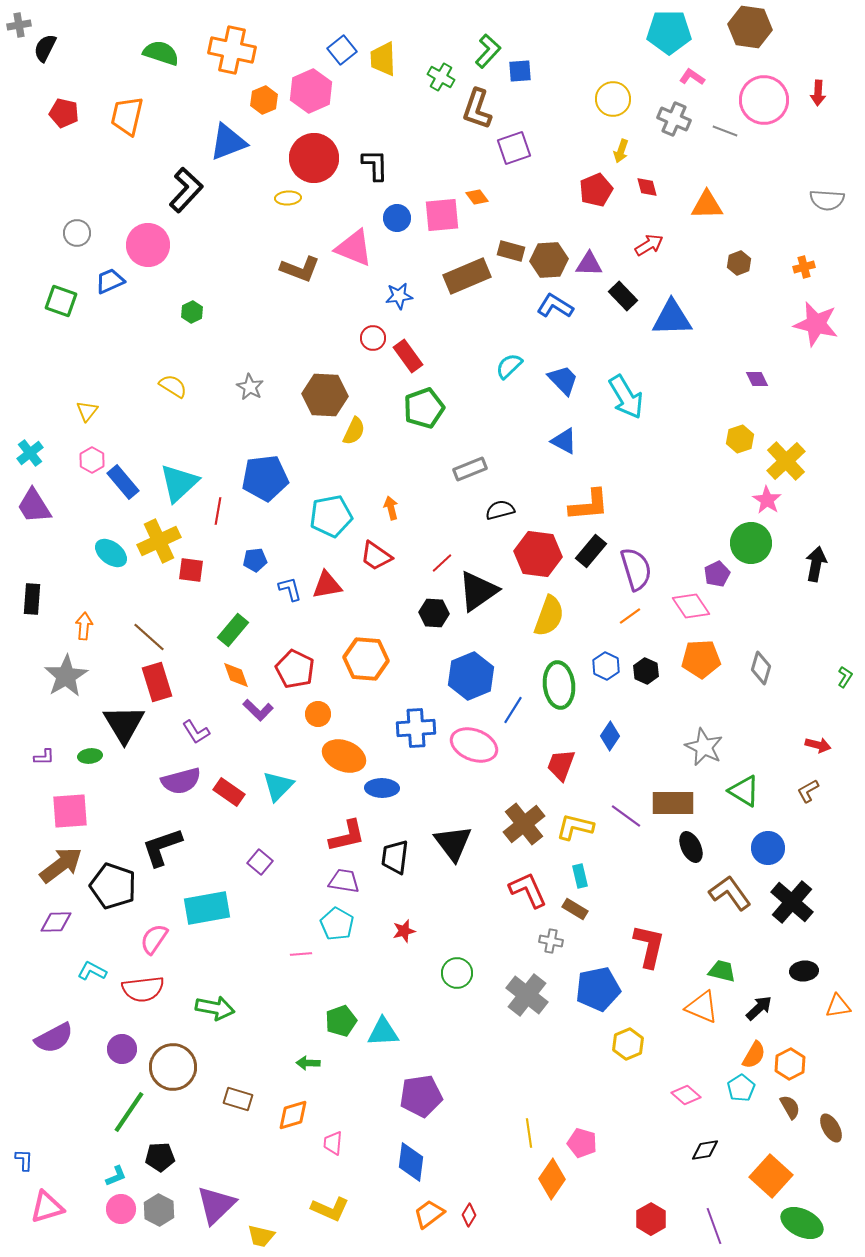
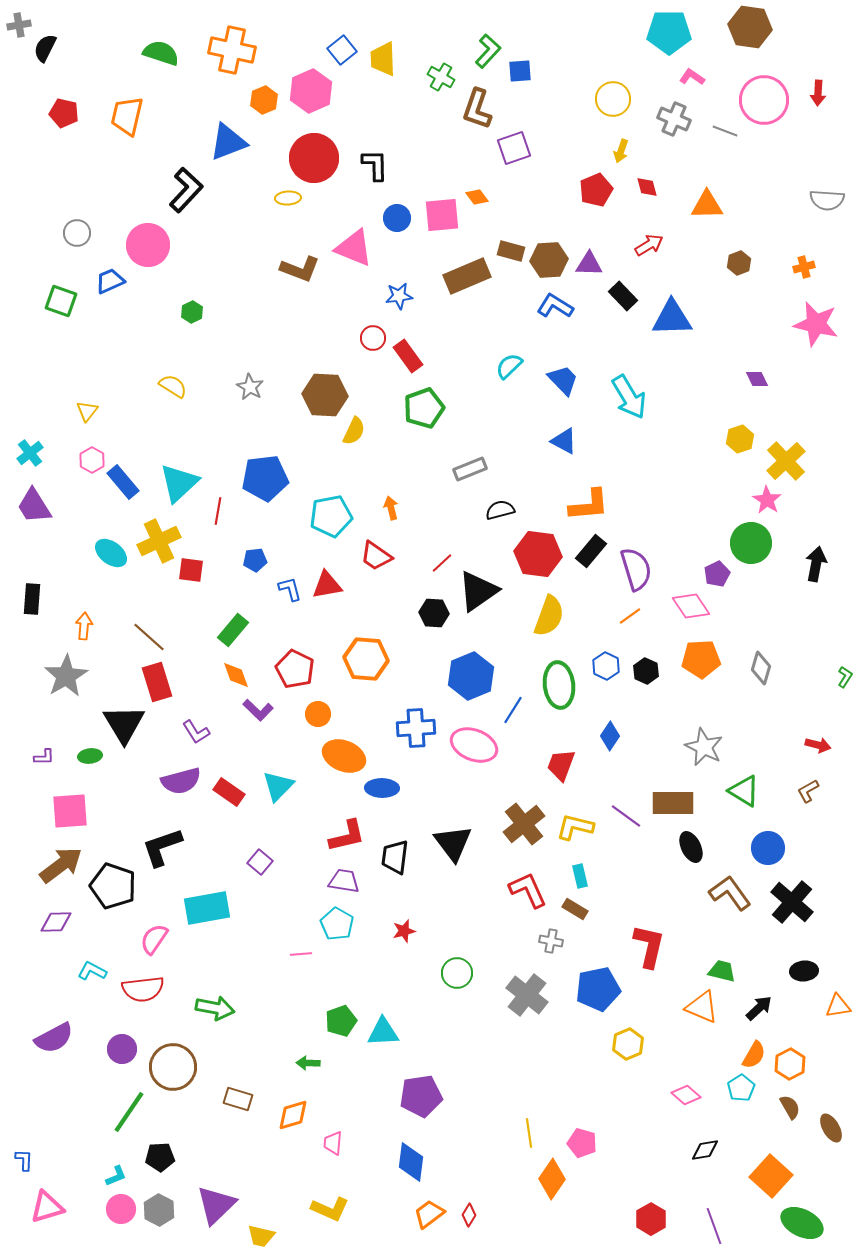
cyan arrow at (626, 397): moved 3 px right
